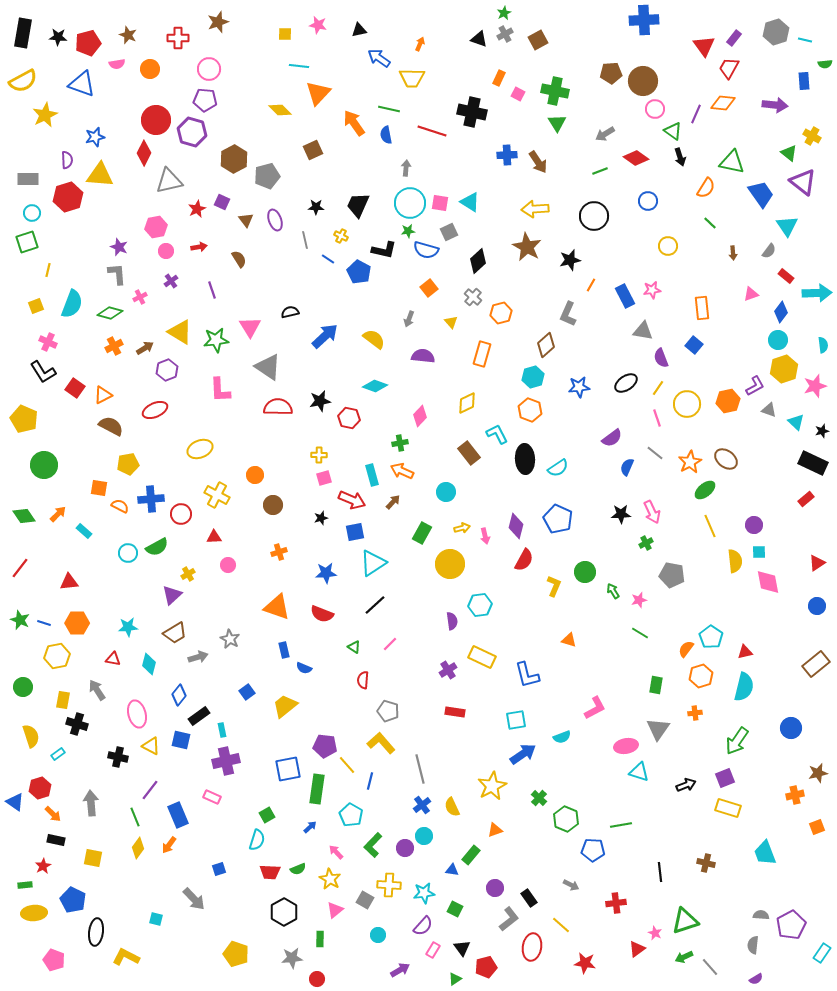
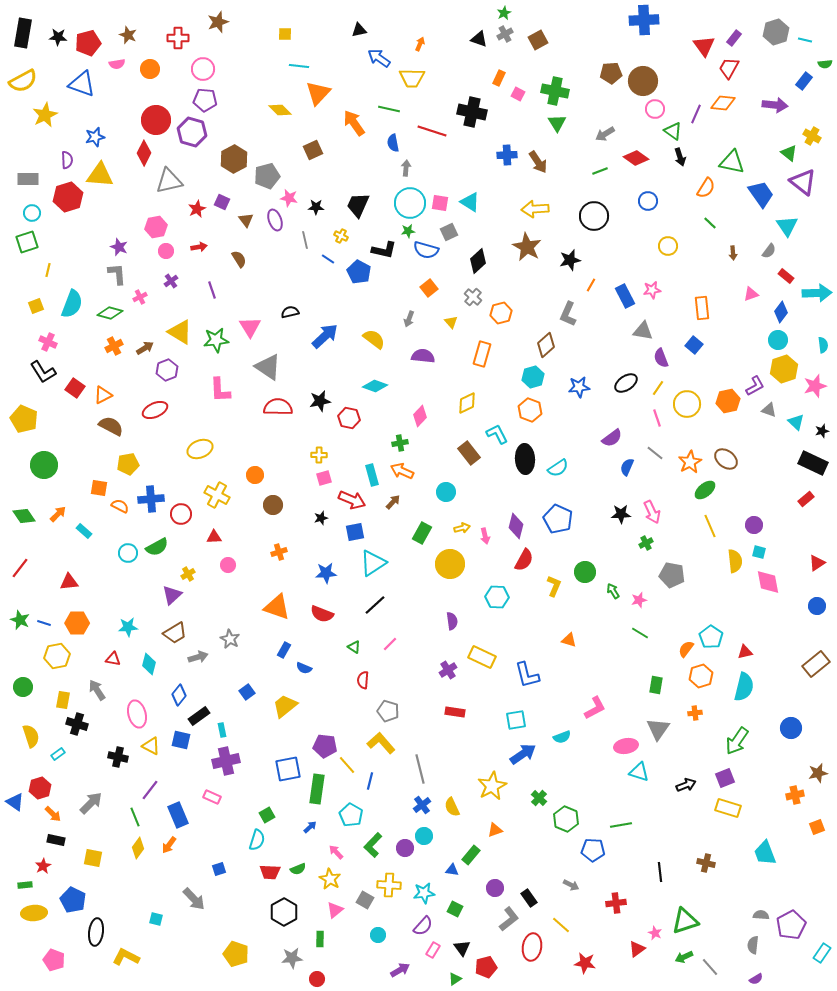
pink star at (318, 25): moved 29 px left, 173 px down
pink circle at (209, 69): moved 6 px left
blue rectangle at (804, 81): rotated 42 degrees clockwise
blue semicircle at (386, 135): moved 7 px right, 8 px down
cyan square at (759, 552): rotated 16 degrees clockwise
cyan hexagon at (480, 605): moved 17 px right, 8 px up; rotated 10 degrees clockwise
blue rectangle at (284, 650): rotated 42 degrees clockwise
gray arrow at (91, 803): rotated 50 degrees clockwise
